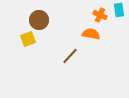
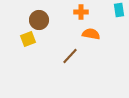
orange cross: moved 19 px left, 3 px up; rotated 24 degrees counterclockwise
